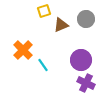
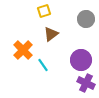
brown triangle: moved 10 px left, 9 px down; rotated 14 degrees counterclockwise
